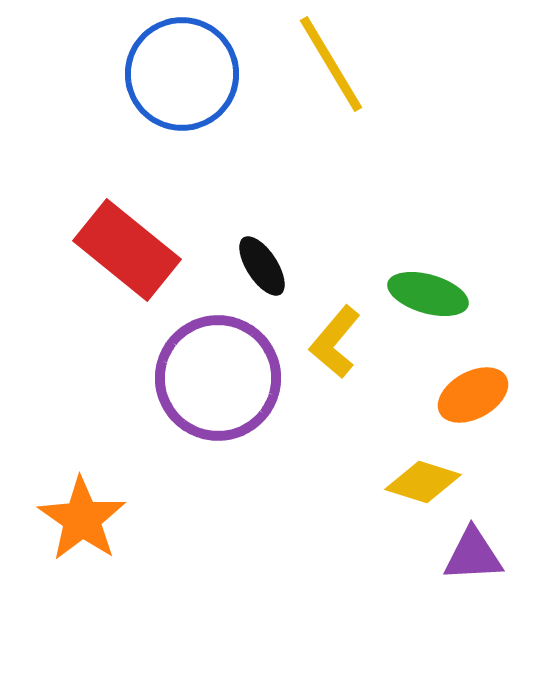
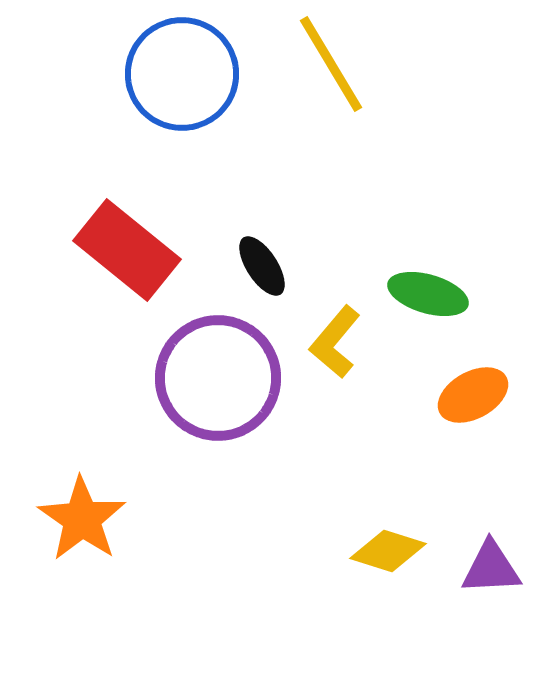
yellow diamond: moved 35 px left, 69 px down
purple triangle: moved 18 px right, 13 px down
